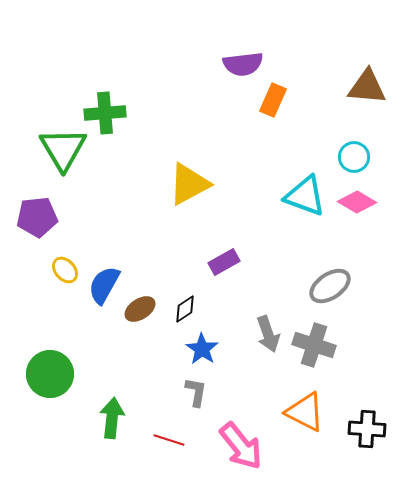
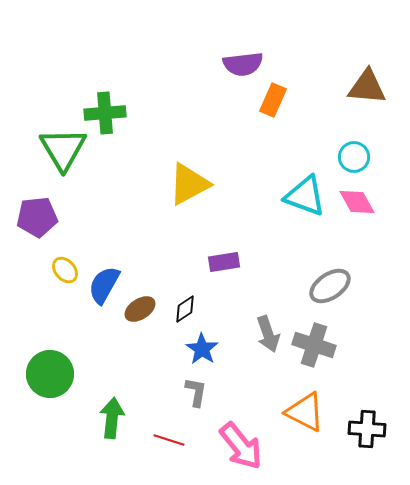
pink diamond: rotated 30 degrees clockwise
purple rectangle: rotated 20 degrees clockwise
